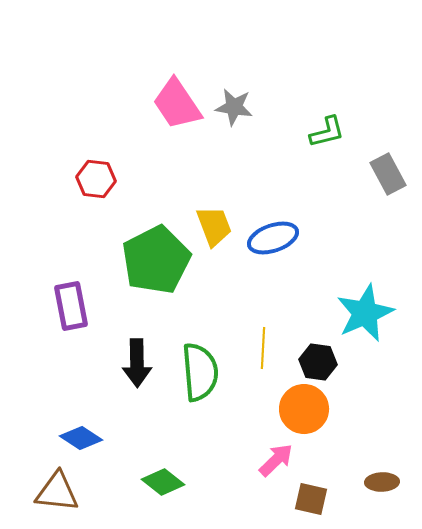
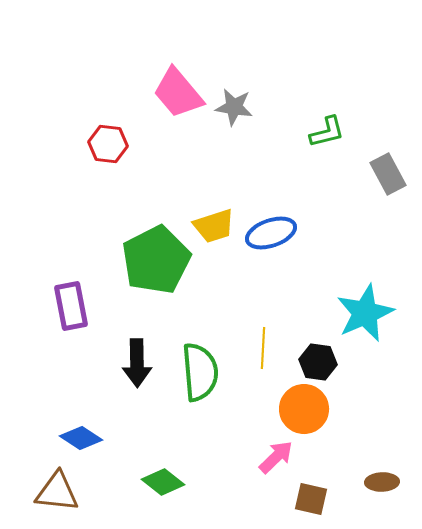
pink trapezoid: moved 1 px right, 11 px up; rotated 6 degrees counterclockwise
red hexagon: moved 12 px right, 35 px up
yellow trapezoid: rotated 93 degrees clockwise
blue ellipse: moved 2 px left, 5 px up
pink arrow: moved 3 px up
